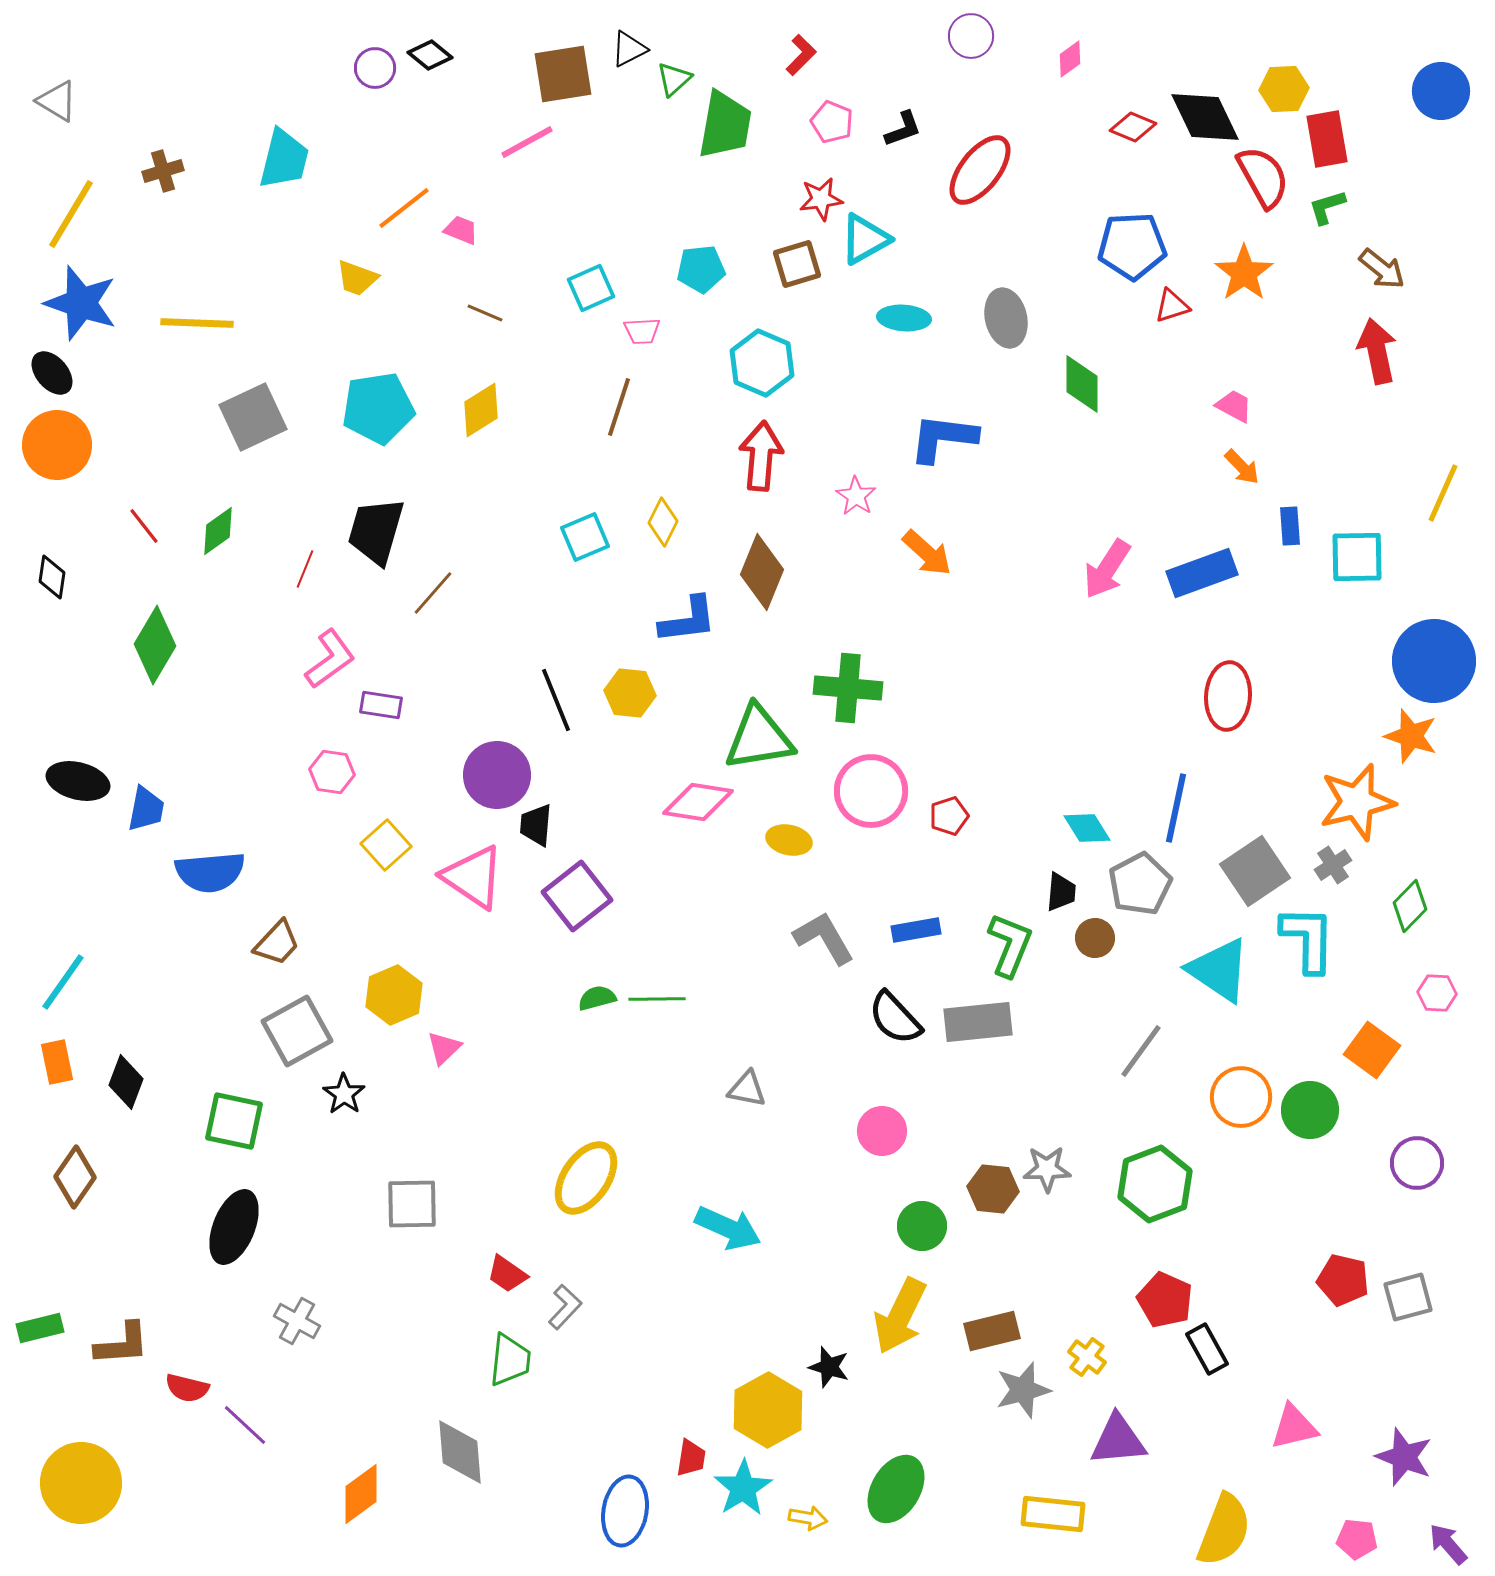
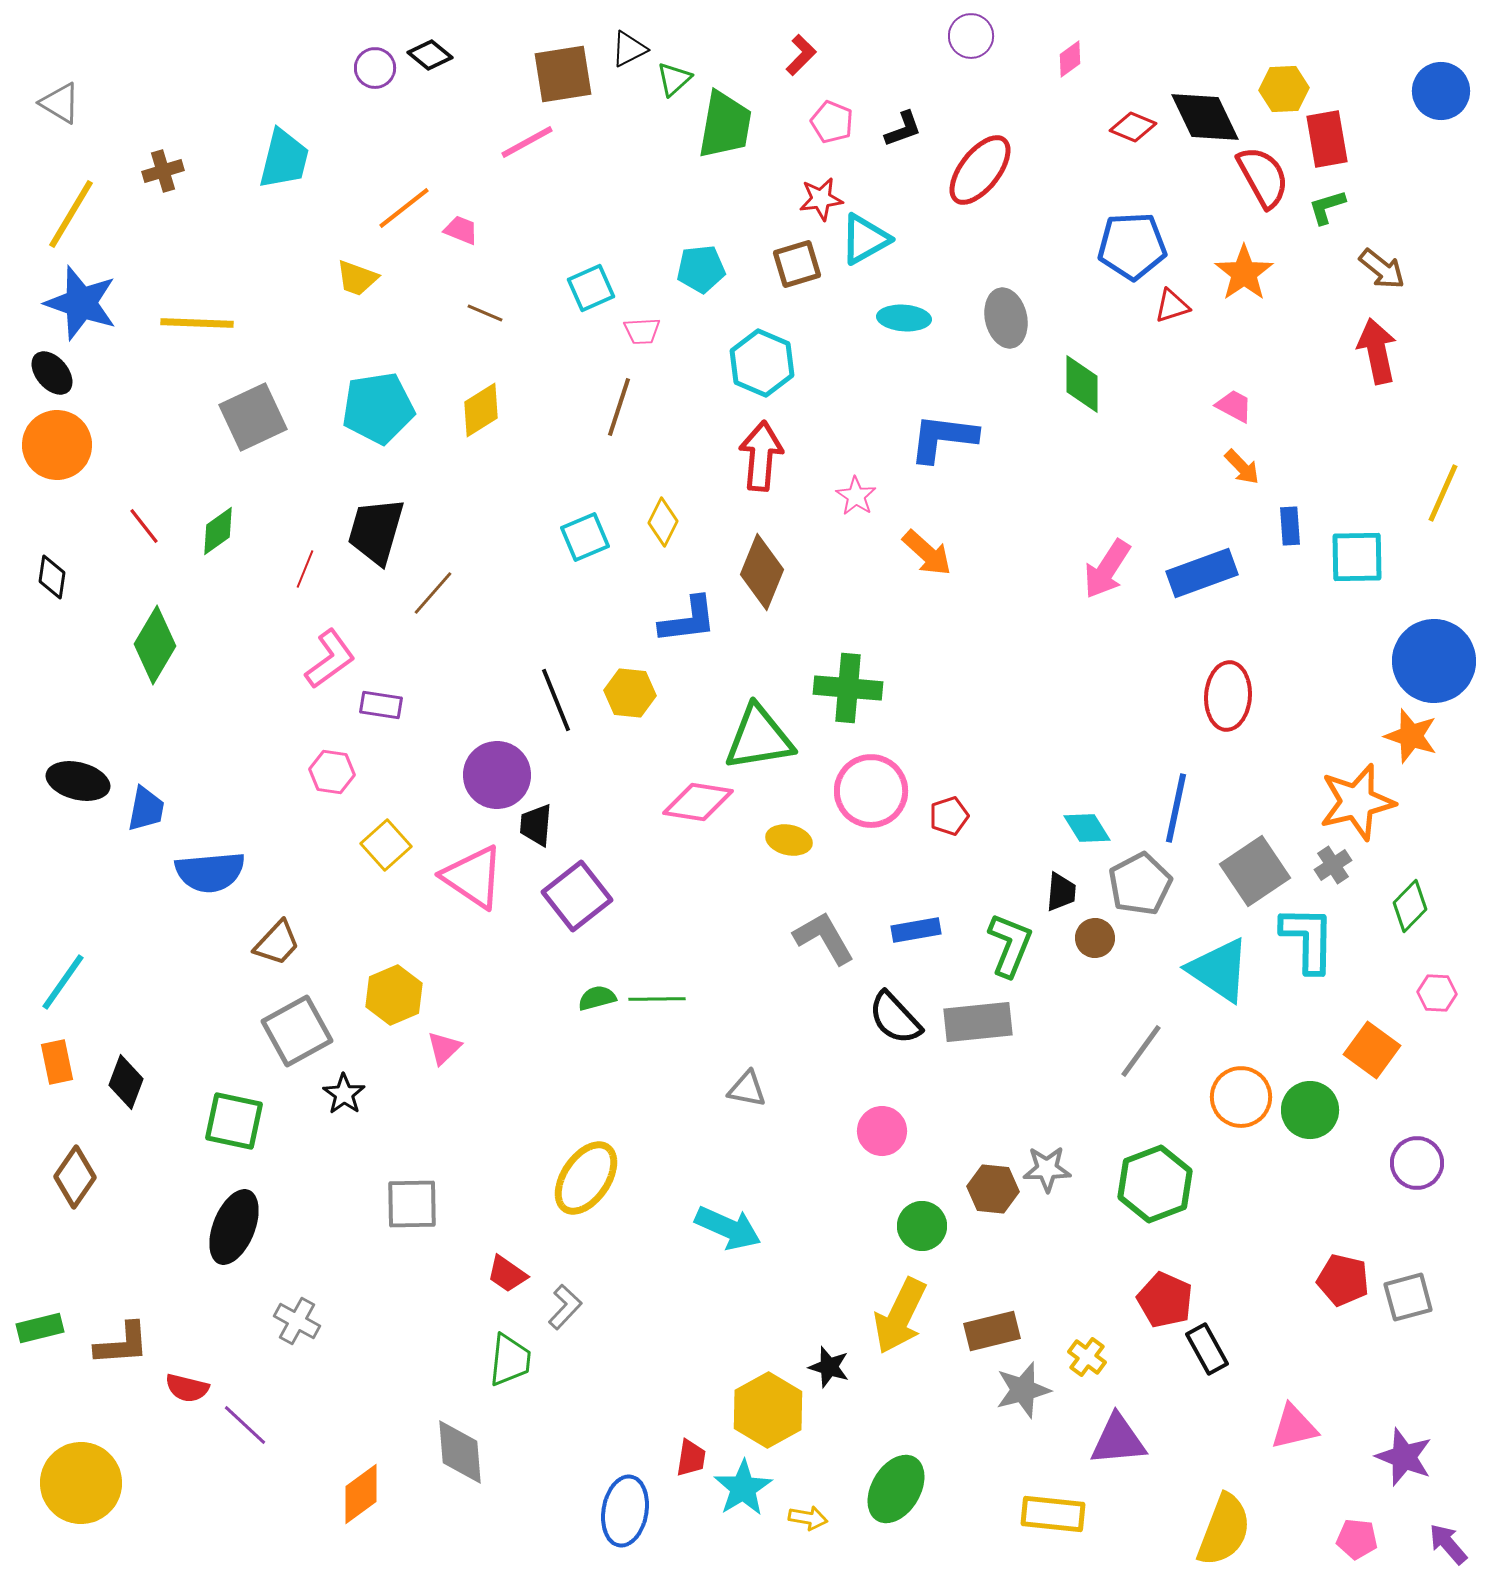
gray triangle at (57, 101): moved 3 px right, 2 px down
